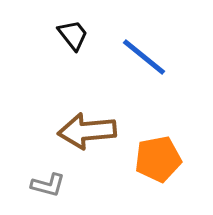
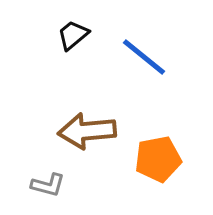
black trapezoid: rotated 92 degrees counterclockwise
